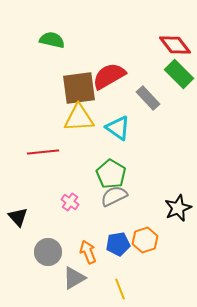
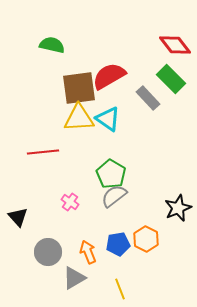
green semicircle: moved 5 px down
green rectangle: moved 8 px left, 5 px down
cyan triangle: moved 10 px left, 9 px up
gray semicircle: rotated 12 degrees counterclockwise
orange hexagon: moved 1 px right, 1 px up; rotated 15 degrees counterclockwise
